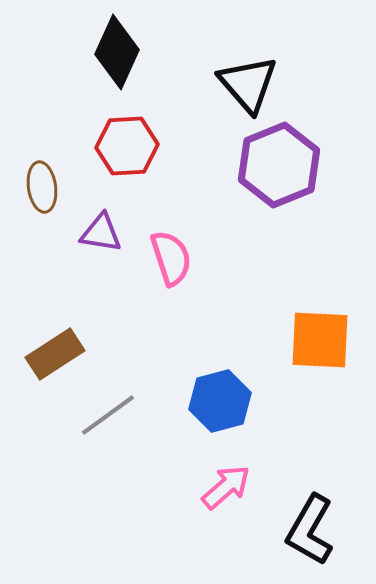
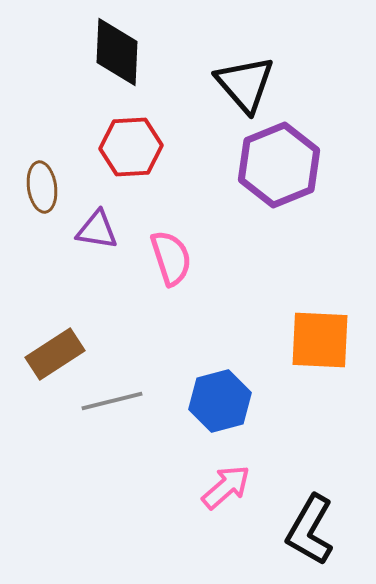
black diamond: rotated 22 degrees counterclockwise
black triangle: moved 3 px left
red hexagon: moved 4 px right, 1 px down
purple triangle: moved 4 px left, 3 px up
gray line: moved 4 px right, 14 px up; rotated 22 degrees clockwise
